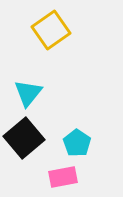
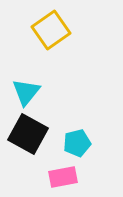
cyan triangle: moved 2 px left, 1 px up
black square: moved 4 px right, 4 px up; rotated 21 degrees counterclockwise
cyan pentagon: rotated 24 degrees clockwise
